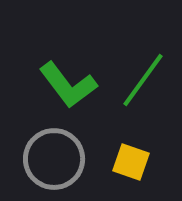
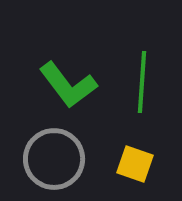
green line: moved 1 px left, 2 px down; rotated 32 degrees counterclockwise
yellow square: moved 4 px right, 2 px down
